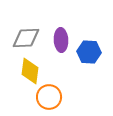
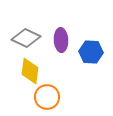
gray diamond: rotated 28 degrees clockwise
blue hexagon: moved 2 px right
orange circle: moved 2 px left
